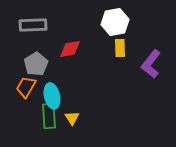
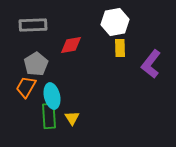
red diamond: moved 1 px right, 4 px up
